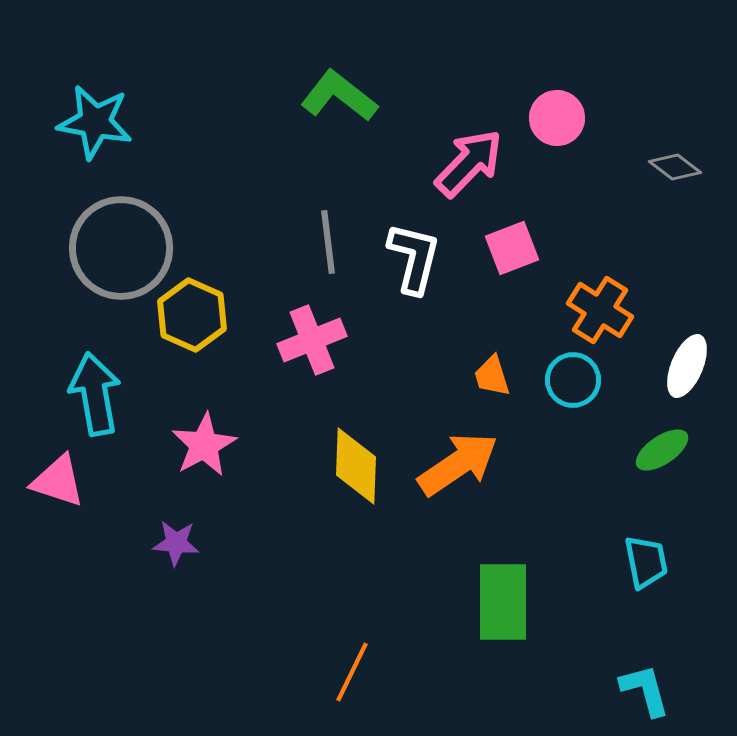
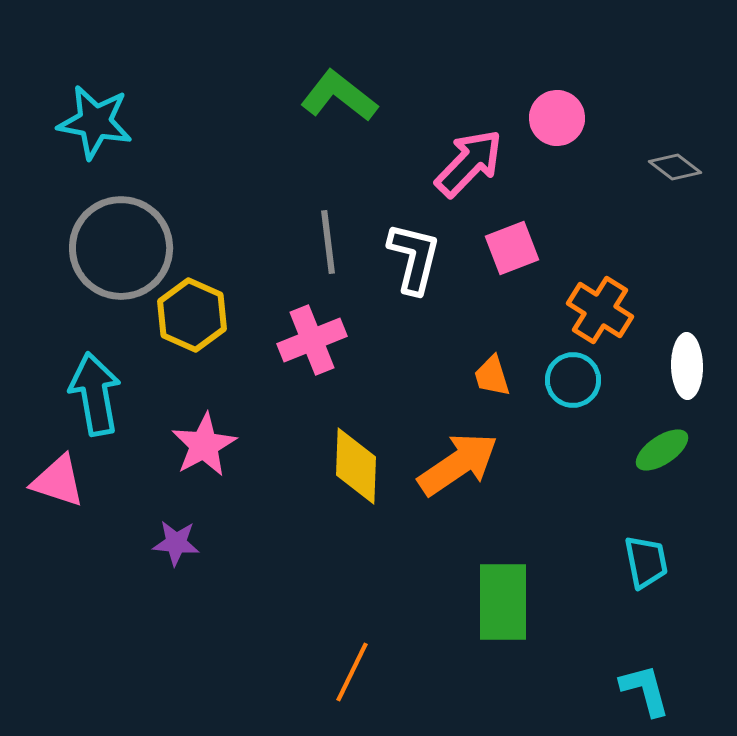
white ellipse: rotated 24 degrees counterclockwise
